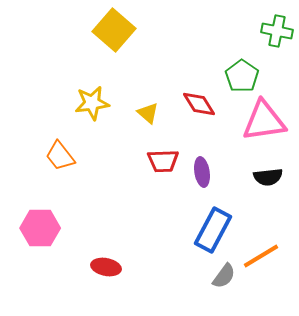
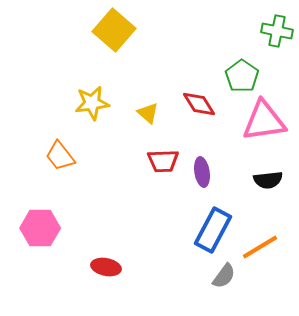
black semicircle: moved 3 px down
orange line: moved 1 px left, 9 px up
